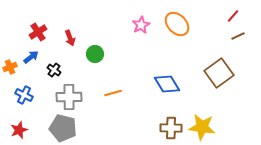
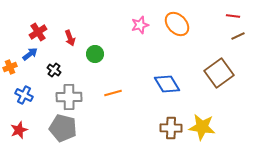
red line: rotated 56 degrees clockwise
pink star: moved 1 px left; rotated 12 degrees clockwise
blue arrow: moved 1 px left, 3 px up
